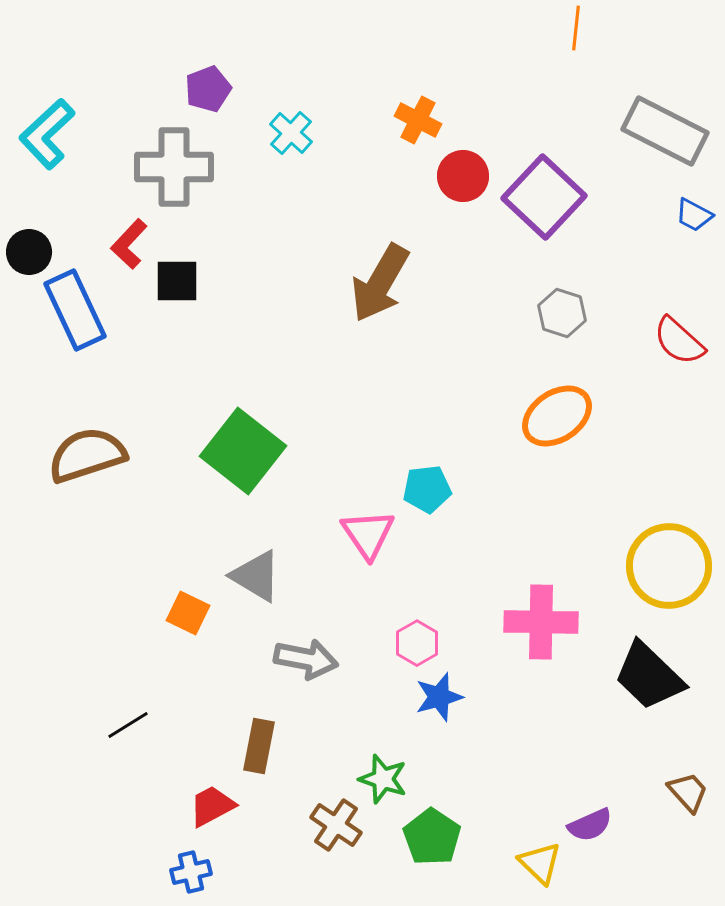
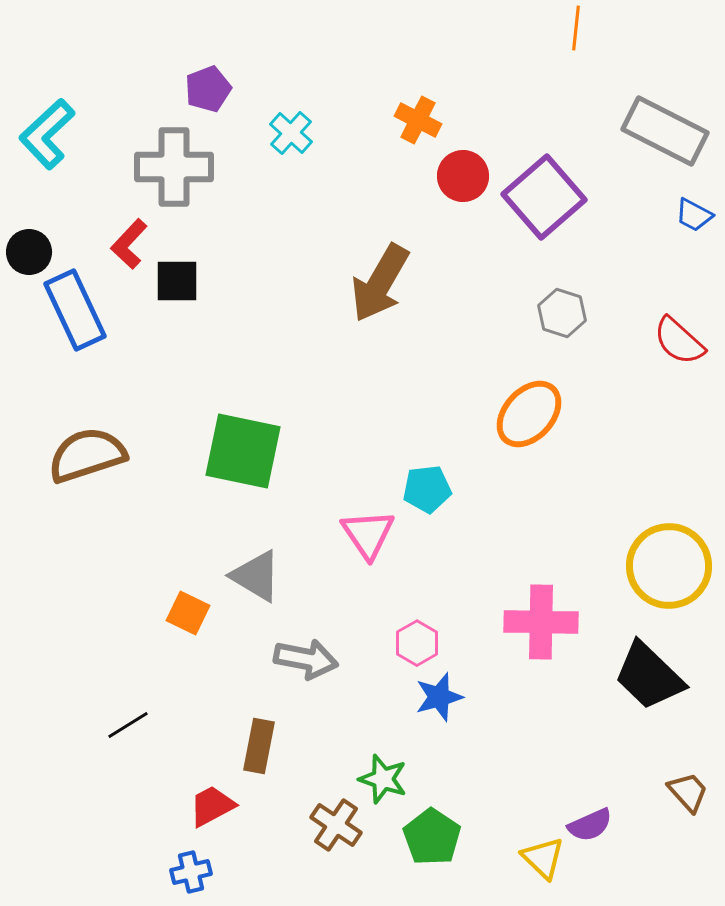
purple square: rotated 6 degrees clockwise
orange ellipse: moved 28 px left, 2 px up; rotated 14 degrees counterclockwise
green square: rotated 26 degrees counterclockwise
yellow triangle: moved 3 px right, 5 px up
